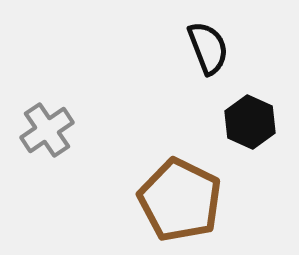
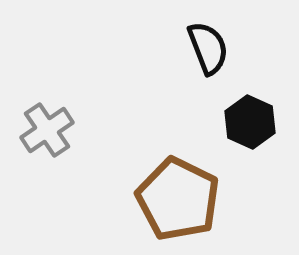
brown pentagon: moved 2 px left, 1 px up
